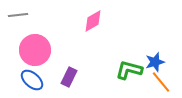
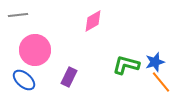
green L-shape: moved 3 px left, 5 px up
blue ellipse: moved 8 px left
